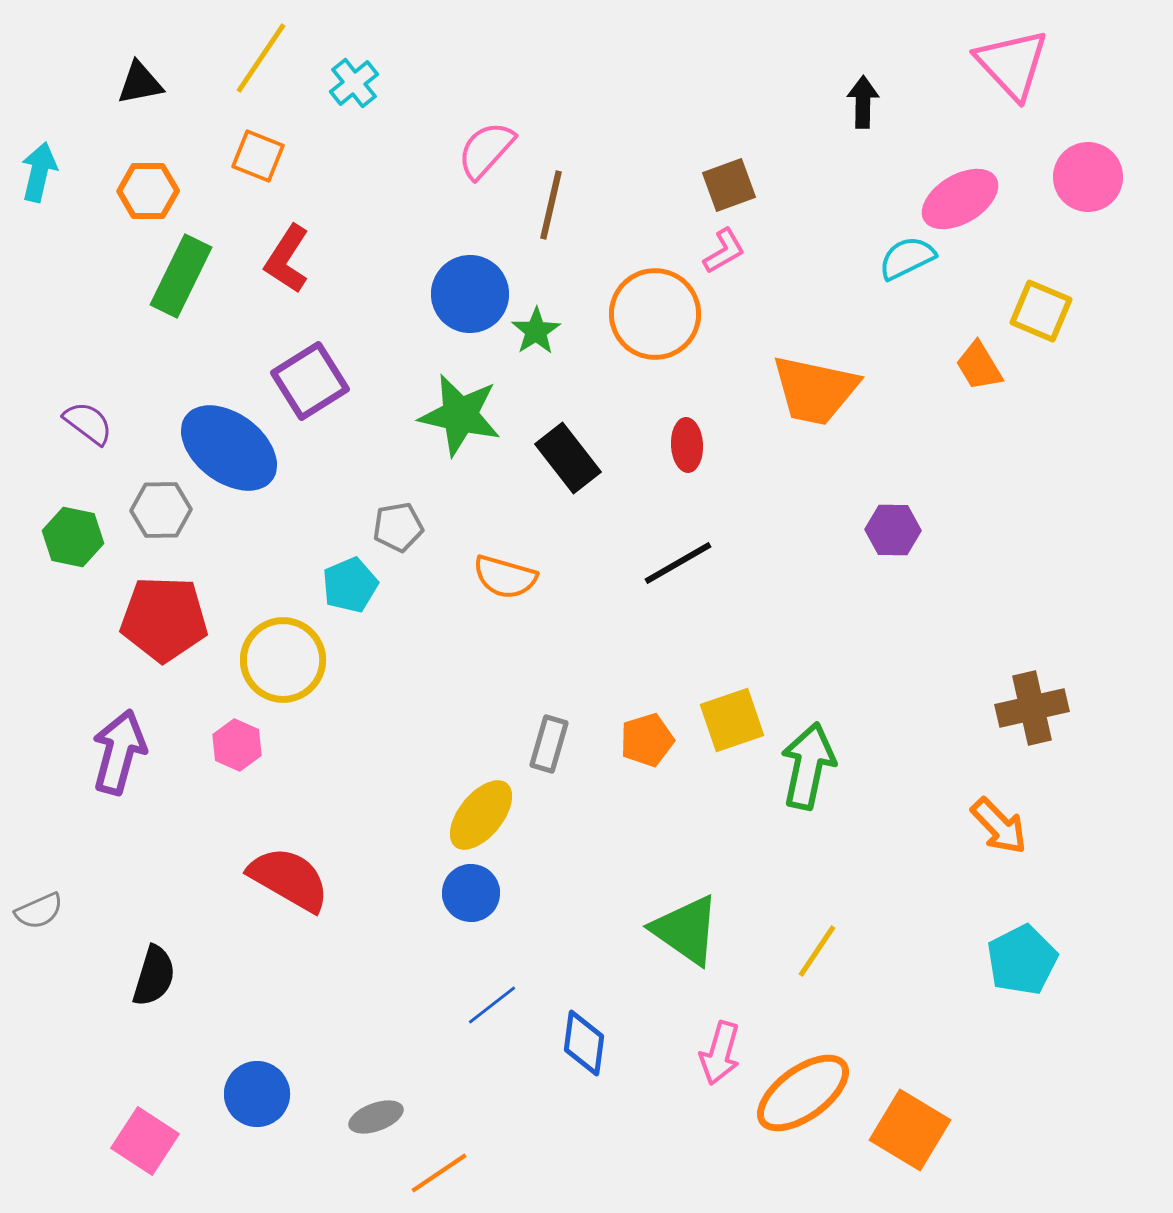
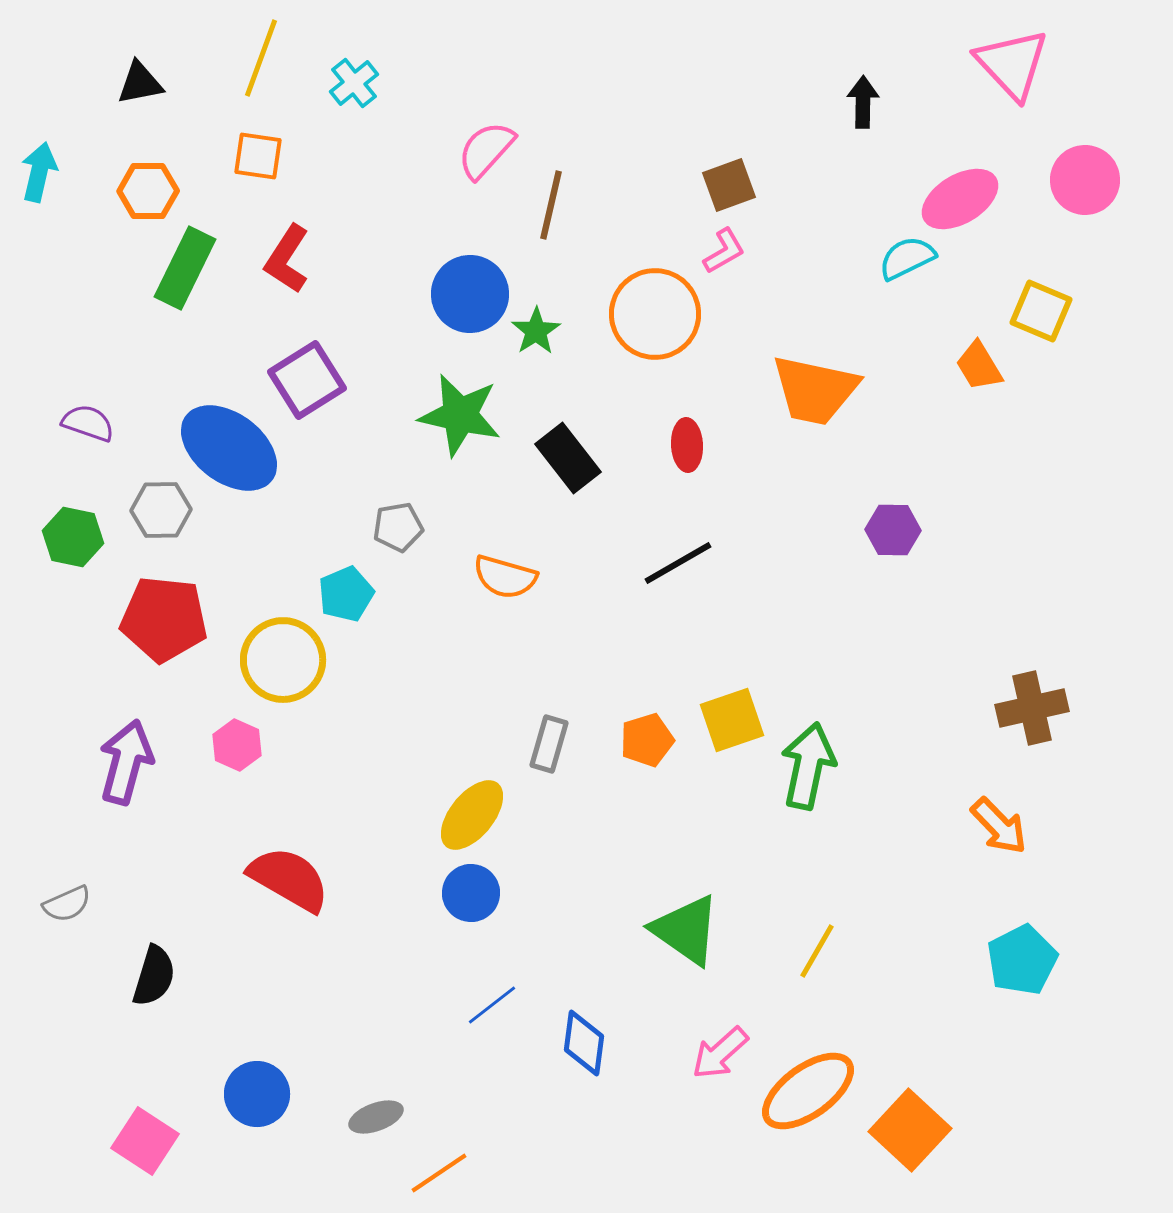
yellow line at (261, 58): rotated 14 degrees counterclockwise
orange square at (258, 156): rotated 14 degrees counterclockwise
pink circle at (1088, 177): moved 3 px left, 3 px down
green rectangle at (181, 276): moved 4 px right, 8 px up
purple square at (310, 381): moved 3 px left, 1 px up
purple semicircle at (88, 423): rotated 18 degrees counterclockwise
cyan pentagon at (350, 585): moved 4 px left, 9 px down
red pentagon at (164, 619): rotated 4 degrees clockwise
purple arrow at (119, 752): moved 7 px right, 10 px down
yellow ellipse at (481, 815): moved 9 px left
gray semicircle at (39, 911): moved 28 px right, 7 px up
yellow line at (817, 951): rotated 4 degrees counterclockwise
pink arrow at (720, 1053): rotated 32 degrees clockwise
orange ellipse at (803, 1093): moved 5 px right, 2 px up
orange square at (910, 1130): rotated 12 degrees clockwise
